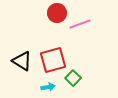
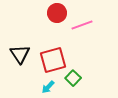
pink line: moved 2 px right, 1 px down
black triangle: moved 2 px left, 7 px up; rotated 25 degrees clockwise
cyan arrow: rotated 144 degrees clockwise
